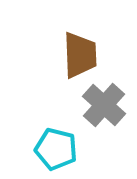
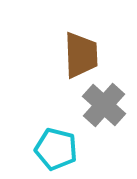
brown trapezoid: moved 1 px right
